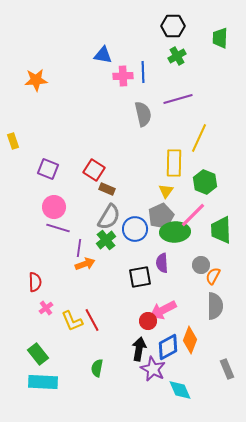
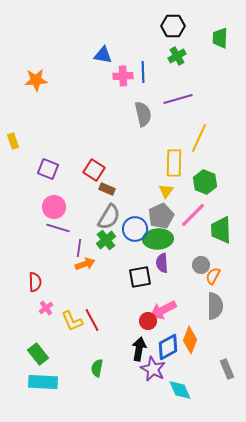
green ellipse at (175, 232): moved 17 px left, 7 px down
